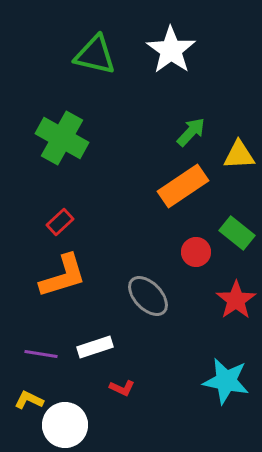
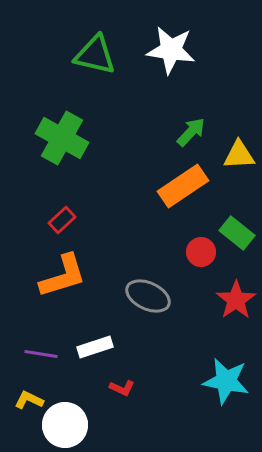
white star: rotated 27 degrees counterclockwise
red rectangle: moved 2 px right, 2 px up
red circle: moved 5 px right
gray ellipse: rotated 21 degrees counterclockwise
